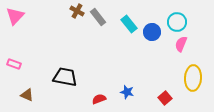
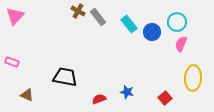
brown cross: moved 1 px right
pink rectangle: moved 2 px left, 2 px up
